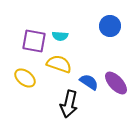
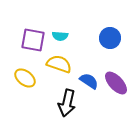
blue circle: moved 12 px down
purple square: moved 1 px left, 1 px up
blue semicircle: moved 1 px up
black arrow: moved 2 px left, 1 px up
